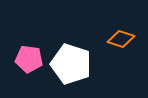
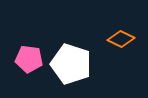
orange diamond: rotated 8 degrees clockwise
